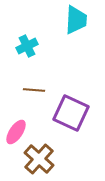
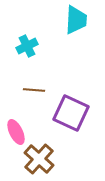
pink ellipse: rotated 60 degrees counterclockwise
